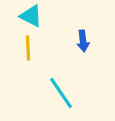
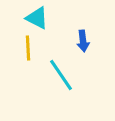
cyan triangle: moved 6 px right, 2 px down
cyan line: moved 18 px up
